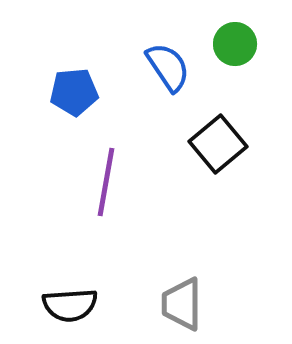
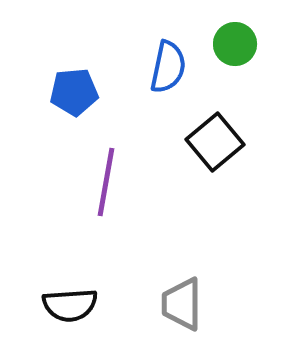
blue semicircle: rotated 46 degrees clockwise
black square: moved 3 px left, 2 px up
